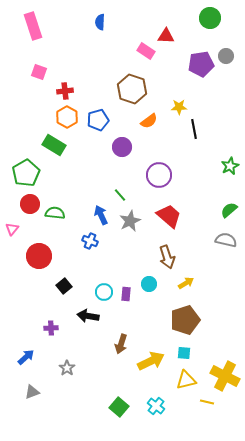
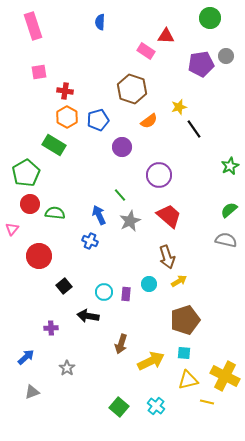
pink square at (39, 72): rotated 28 degrees counterclockwise
red cross at (65, 91): rotated 14 degrees clockwise
yellow star at (179, 107): rotated 14 degrees counterclockwise
black line at (194, 129): rotated 24 degrees counterclockwise
blue arrow at (101, 215): moved 2 px left
yellow arrow at (186, 283): moved 7 px left, 2 px up
yellow triangle at (186, 380): moved 2 px right
